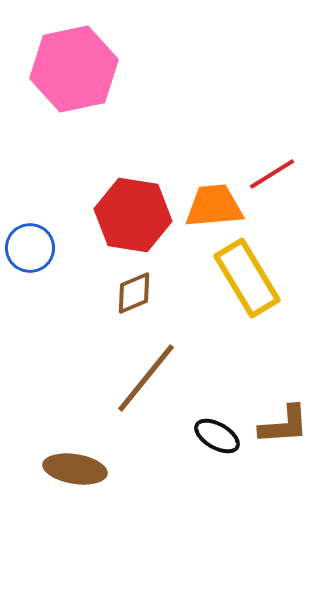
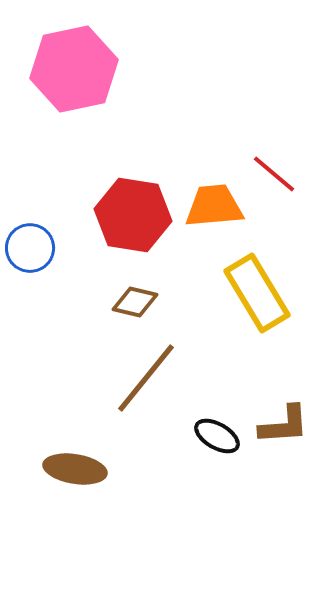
red line: moved 2 px right; rotated 72 degrees clockwise
yellow rectangle: moved 10 px right, 15 px down
brown diamond: moved 1 px right, 9 px down; rotated 36 degrees clockwise
